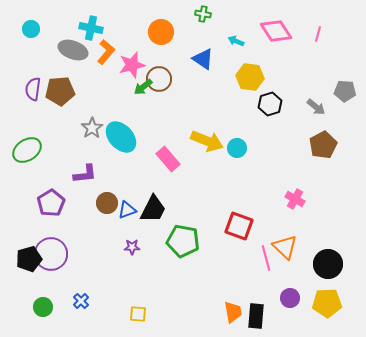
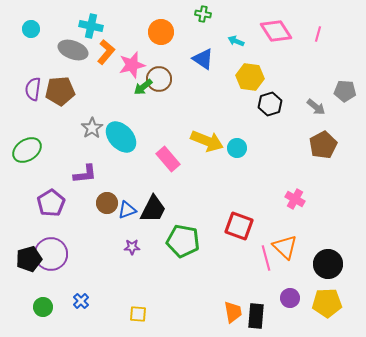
cyan cross at (91, 28): moved 2 px up
